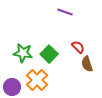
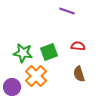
purple line: moved 2 px right, 1 px up
red semicircle: moved 1 px up; rotated 40 degrees counterclockwise
green square: moved 2 px up; rotated 24 degrees clockwise
brown semicircle: moved 8 px left, 10 px down
orange cross: moved 1 px left, 4 px up
